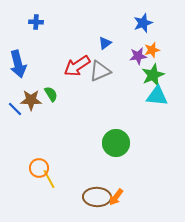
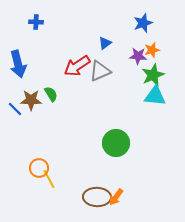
purple star: rotated 12 degrees clockwise
cyan triangle: moved 2 px left
